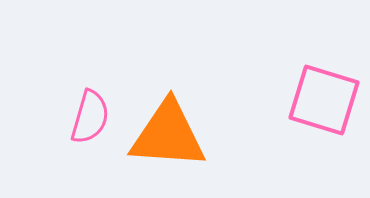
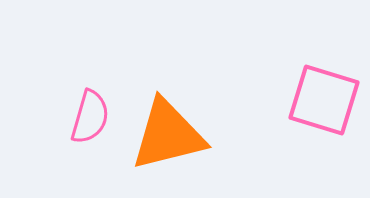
orange triangle: rotated 18 degrees counterclockwise
